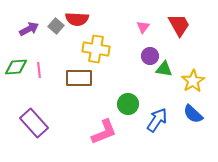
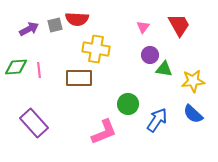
gray square: moved 1 px left, 1 px up; rotated 35 degrees clockwise
purple circle: moved 1 px up
yellow star: rotated 25 degrees clockwise
